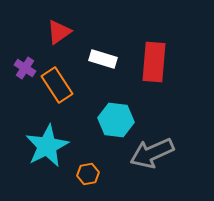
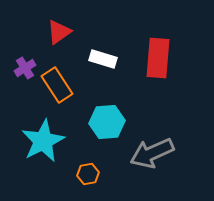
red rectangle: moved 4 px right, 4 px up
purple cross: rotated 25 degrees clockwise
cyan hexagon: moved 9 px left, 2 px down; rotated 12 degrees counterclockwise
cyan star: moved 4 px left, 5 px up
